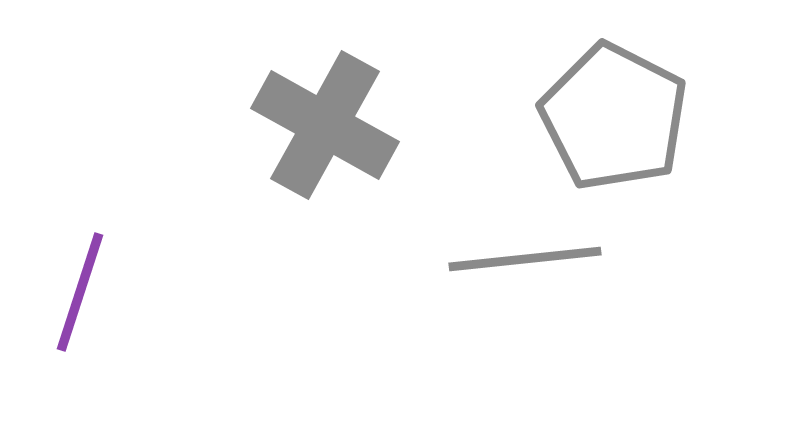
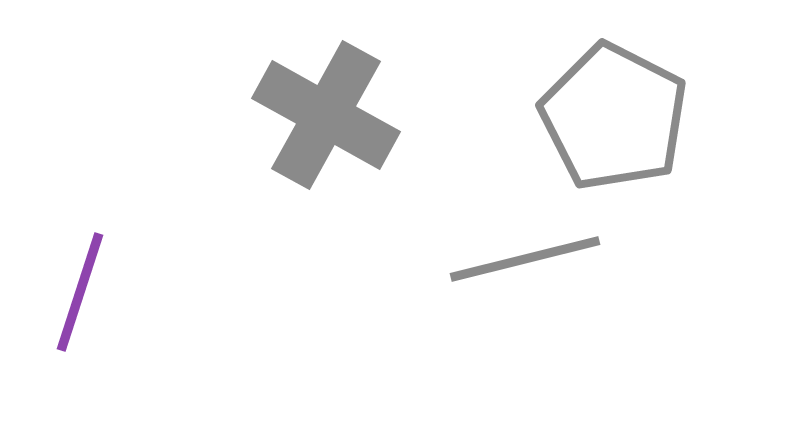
gray cross: moved 1 px right, 10 px up
gray line: rotated 8 degrees counterclockwise
